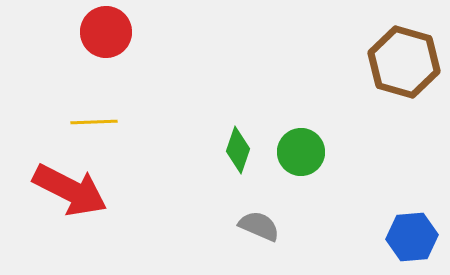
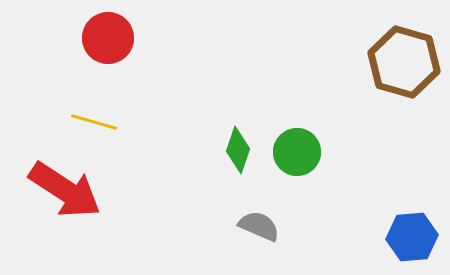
red circle: moved 2 px right, 6 px down
yellow line: rotated 18 degrees clockwise
green circle: moved 4 px left
red arrow: moved 5 px left; rotated 6 degrees clockwise
